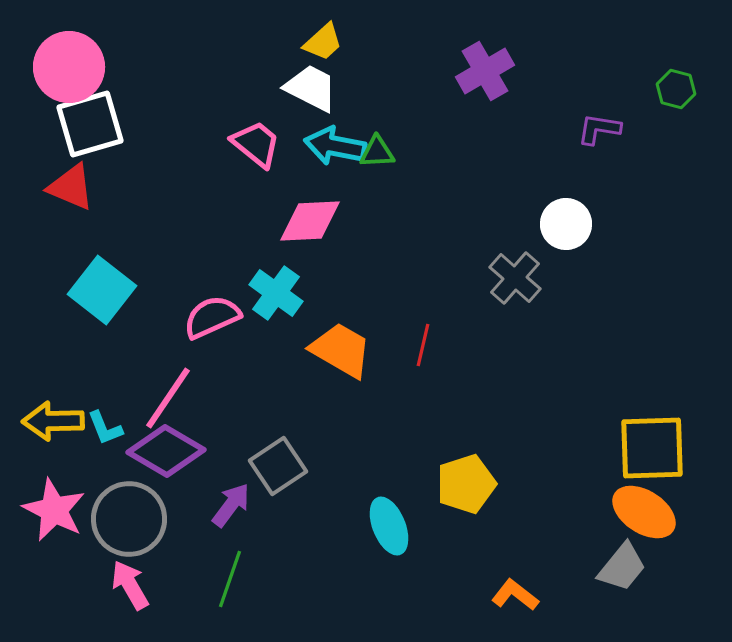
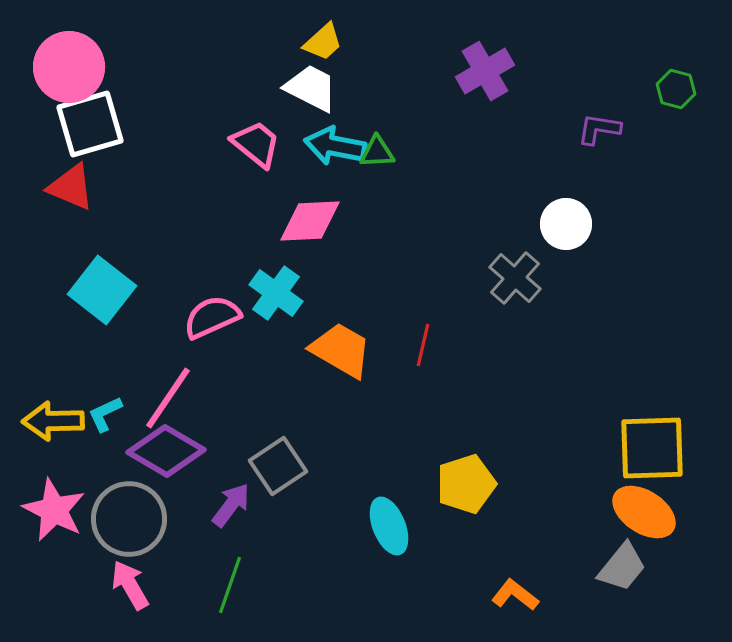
cyan L-shape: moved 14 px up; rotated 87 degrees clockwise
green line: moved 6 px down
